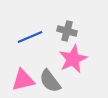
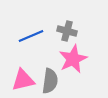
blue line: moved 1 px right, 1 px up
gray semicircle: rotated 135 degrees counterclockwise
